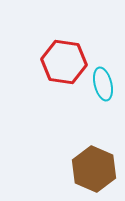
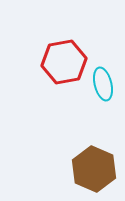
red hexagon: rotated 18 degrees counterclockwise
